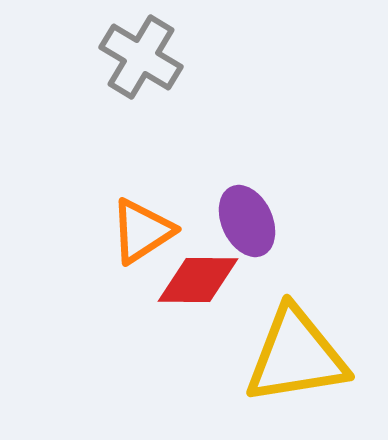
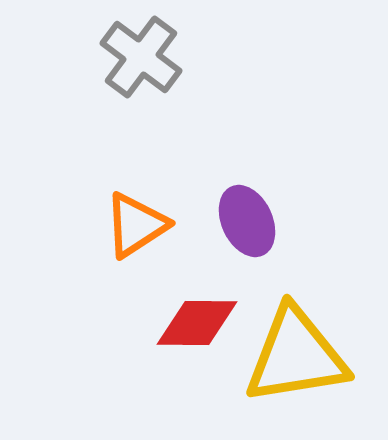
gray cross: rotated 6 degrees clockwise
orange triangle: moved 6 px left, 6 px up
red diamond: moved 1 px left, 43 px down
